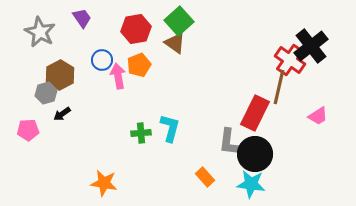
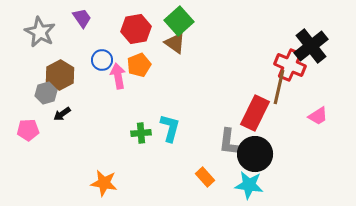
red cross: moved 5 px down; rotated 12 degrees counterclockwise
cyan star: moved 2 px left, 1 px down
